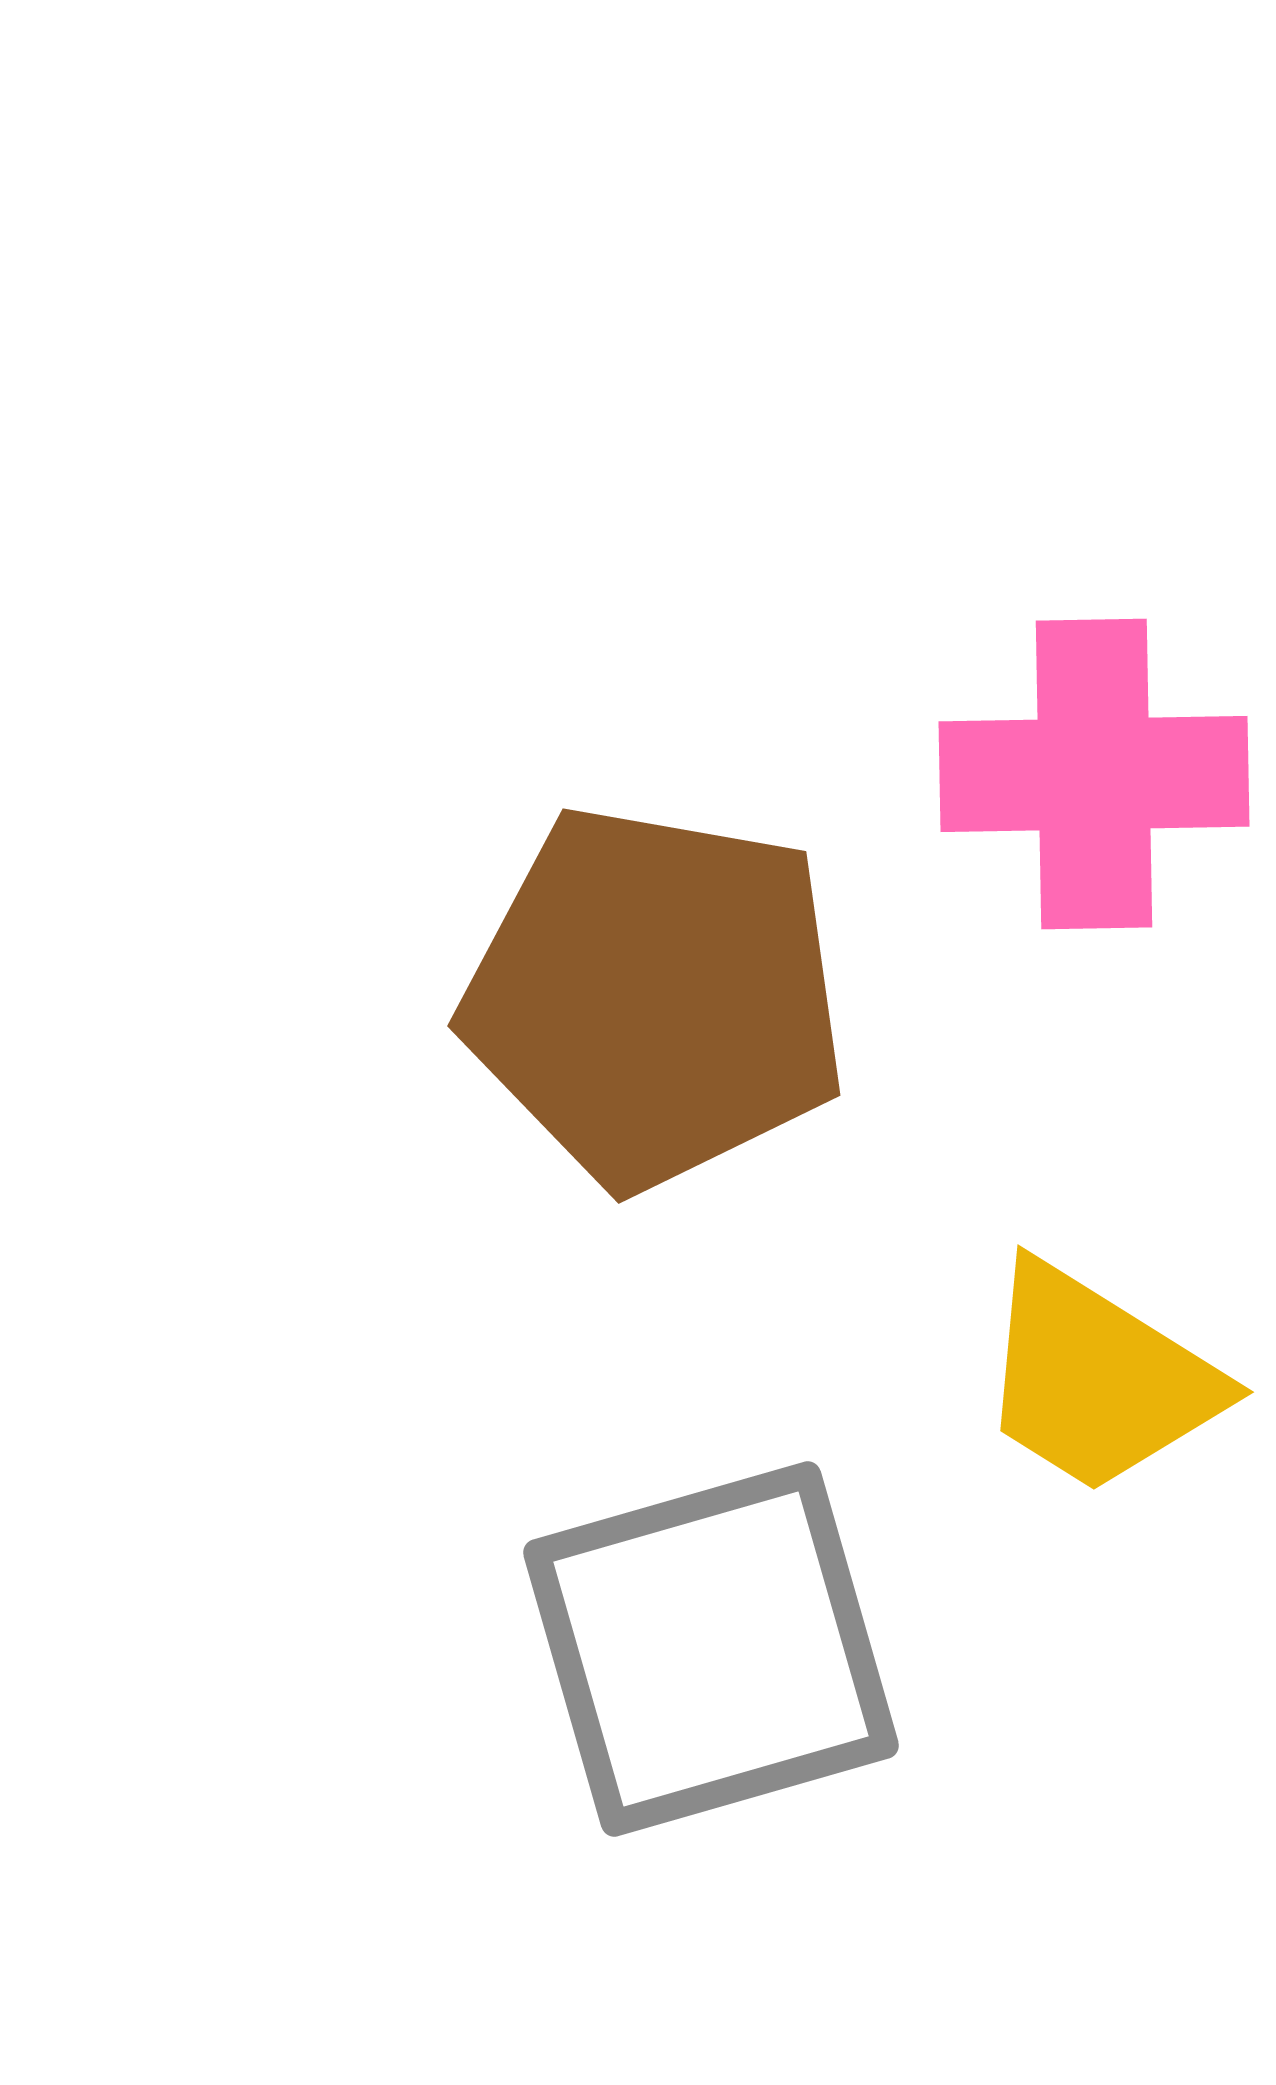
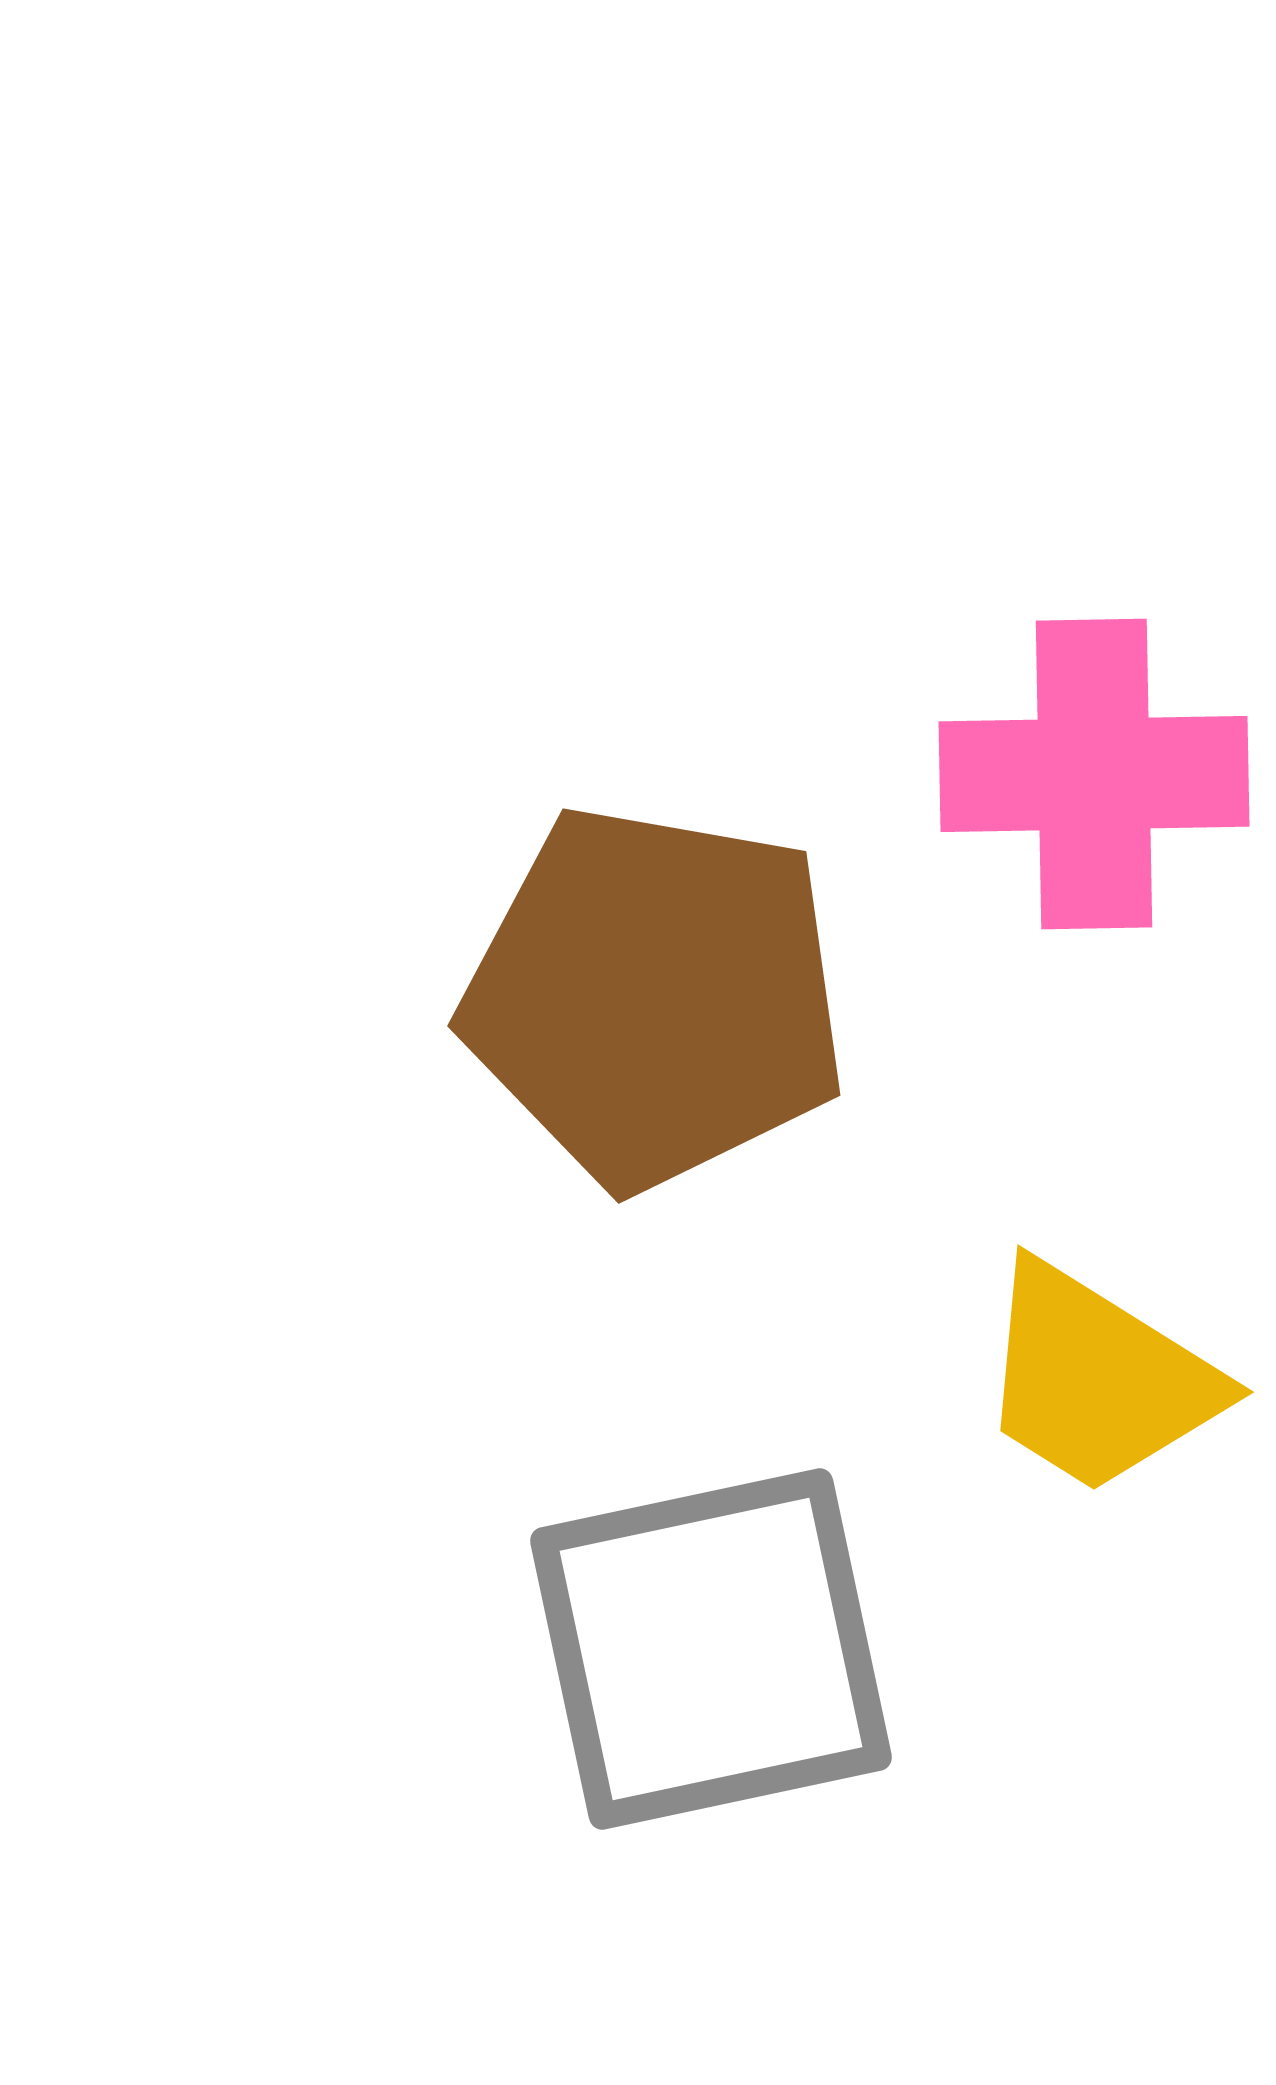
gray square: rotated 4 degrees clockwise
